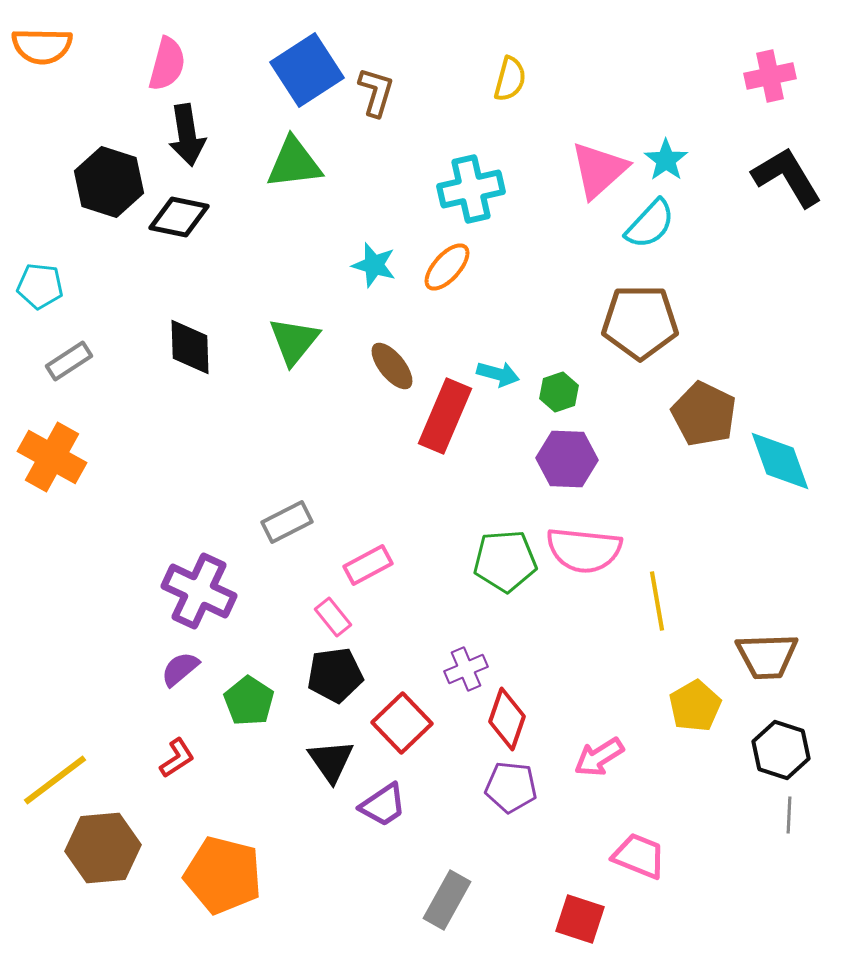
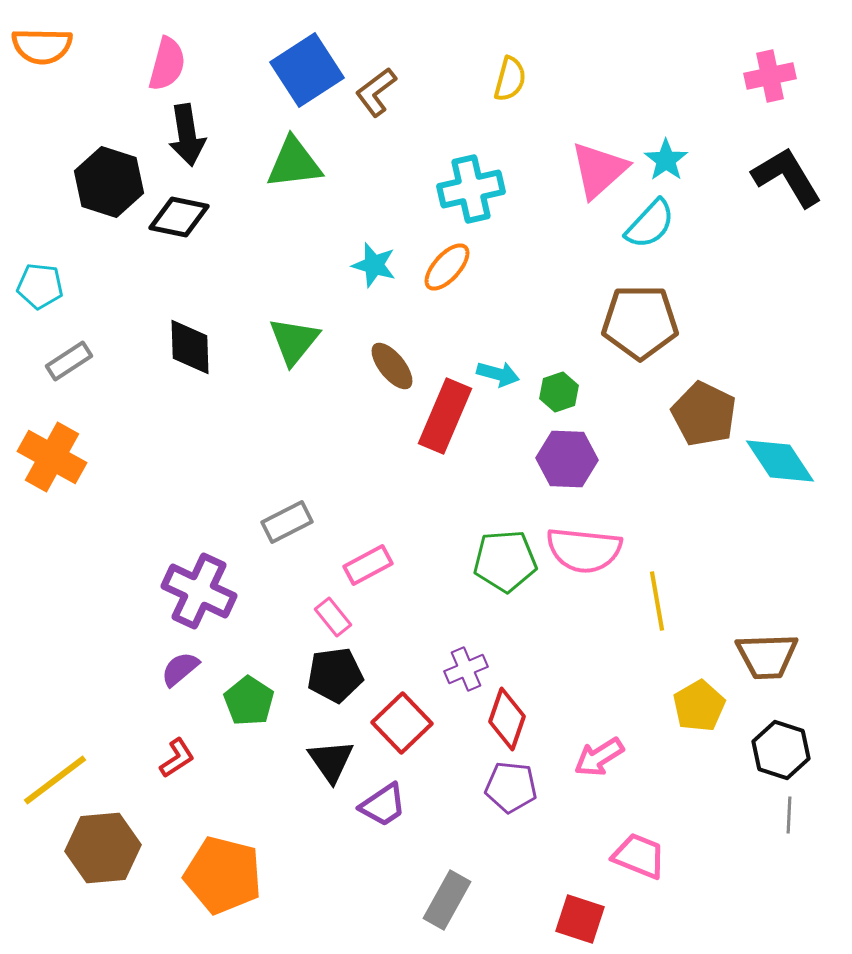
brown L-shape at (376, 92): rotated 144 degrees counterclockwise
cyan diamond at (780, 461): rotated 14 degrees counterclockwise
yellow pentagon at (695, 706): moved 4 px right
